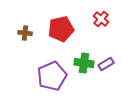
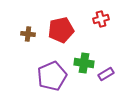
red cross: rotated 35 degrees clockwise
red pentagon: moved 1 px down
brown cross: moved 3 px right, 1 px down
purple rectangle: moved 10 px down
